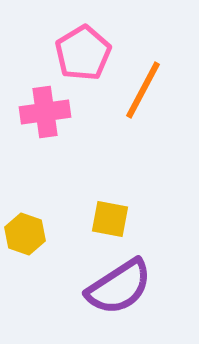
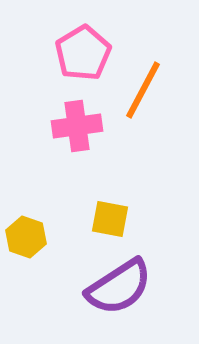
pink cross: moved 32 px right, 14 px down
yellow hexagon: moved 1 px right, 3 px down
